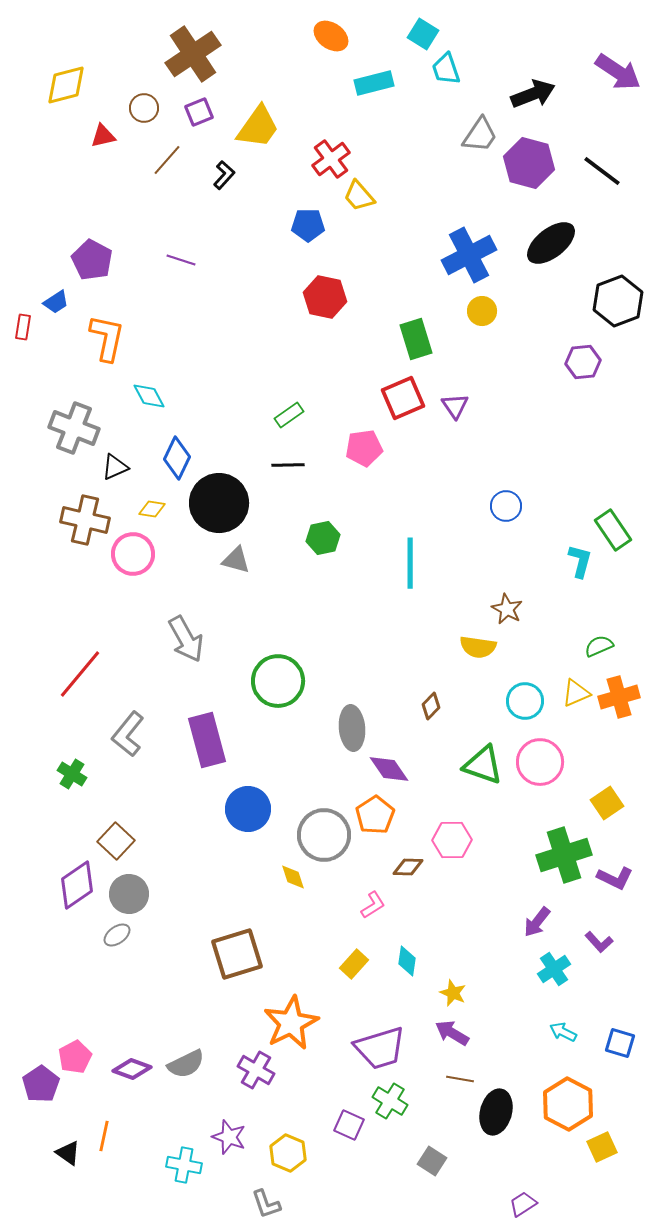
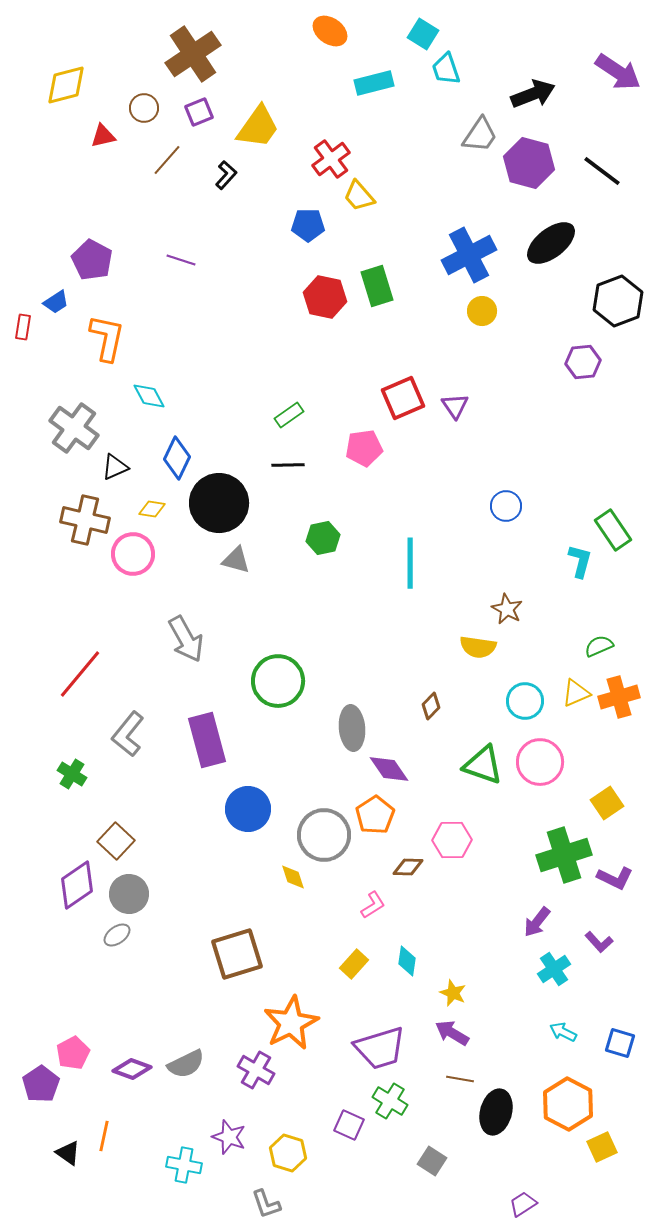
orange ellipse at (331, 36): moved 1 px left, 5 px up
black L-shape at (224, 175): moved 2 px right
green rectangle at (416, 339): moved 39 px left, 53 px up
gray cross at (74, 428): rotated 15 degrees clockwise
pink pentagon at (75, 1057): moved 2 px left, 4 px up
yellow hexagon at (288, 1153): rotated 6 degrees counterclockwise
